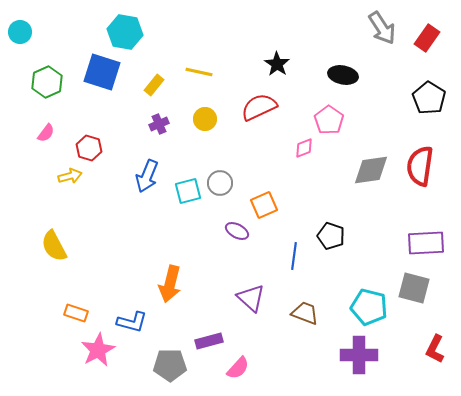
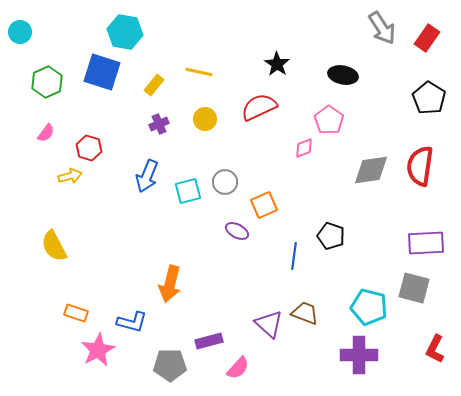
gray circle at (220, 183): moved 5 px right, 1 px up
purple triangle at (251, 298): moved 18 px right, 26 px down
